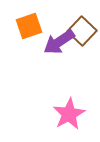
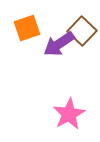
orange square: moved 2 px left, 2 px down
purple arrow: moved 2 px down
